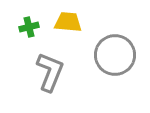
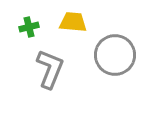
yellow trapezoid: moved 5 px right
gray L-shape: moved 3 px up
